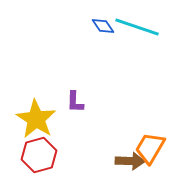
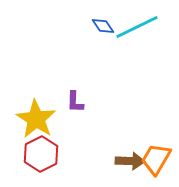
cyan line: rotated 45 degrees counterclockwise
orange trapezoid: moved 6 px right, 11 px down
red hexagon: moved 2 px right, 1 px up; rotated 12 degrees counterclockwise
